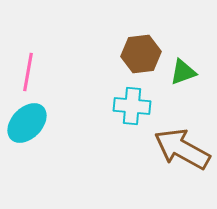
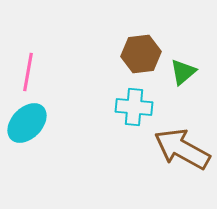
green triangle: rotated 20 degrees counterclockwise
cyan cross: moved 2 px right, 1 px down
